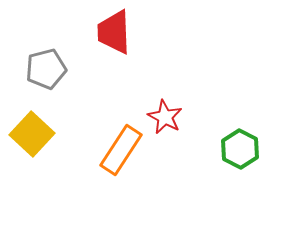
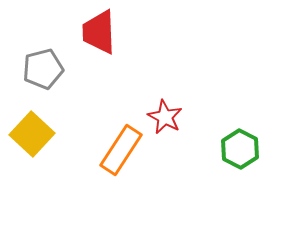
red trapezoid: moved 15 px left
gray pentagon: moved 3 px left
